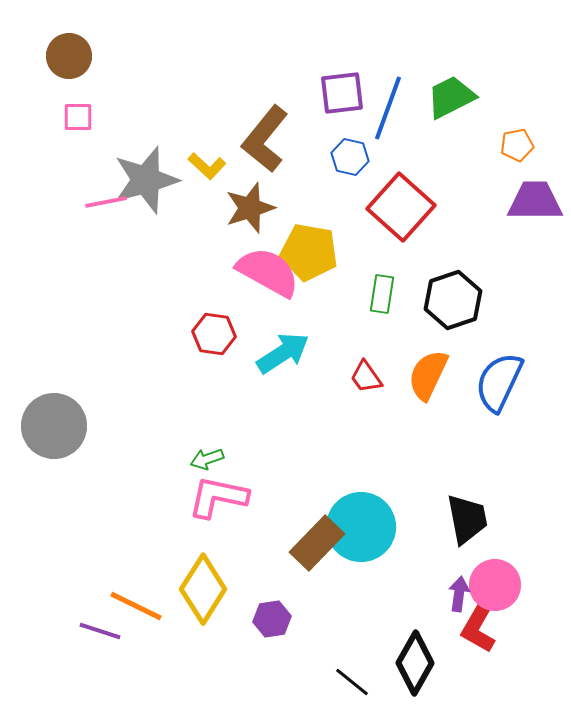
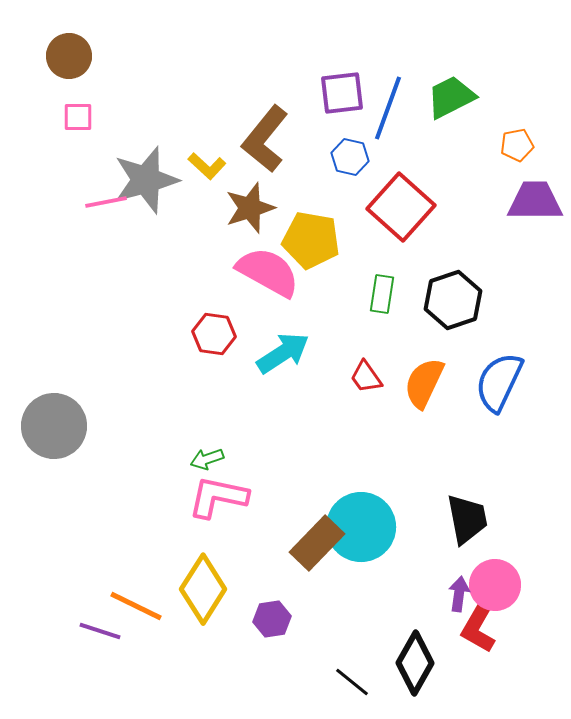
yellow pentagon: moved 2 px right, 12 px up
orange semicircle: moved 4 px left, 8 px down
